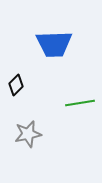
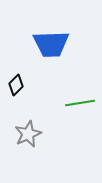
blue trapezoid: moved 3 px left
gray star: rotated 12 degrees counterclockwise
